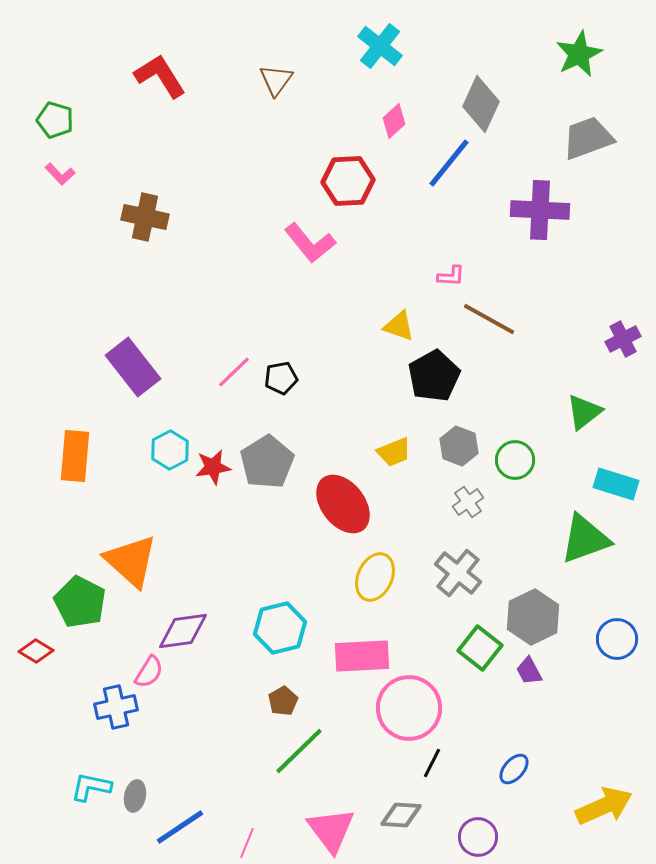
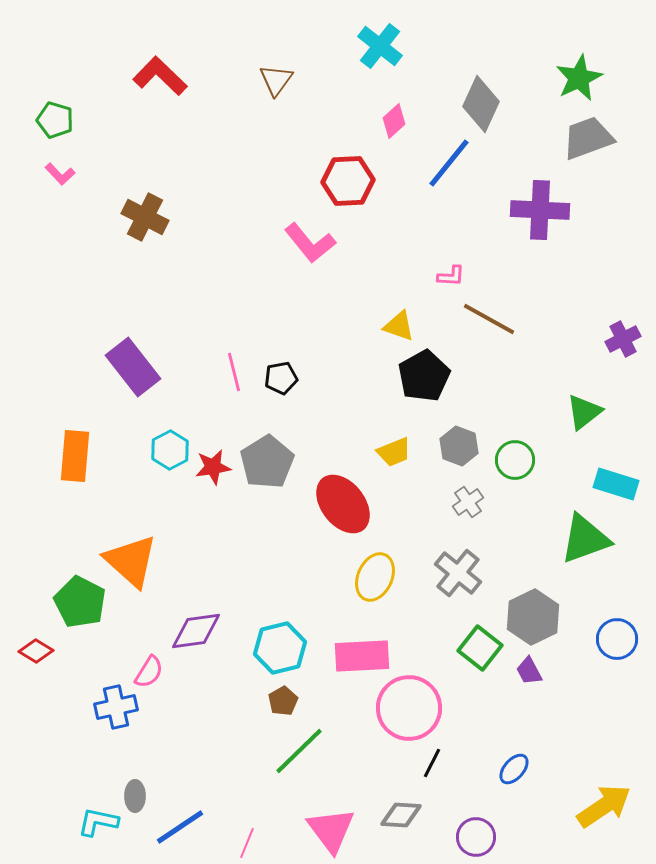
green star at (579, 54): moved 24 px down
red L-shape at (160, 76): rotated 14 degrees counterclockwise
brown cross at (145, 217): rotated 15 degrees clockwise
pink line at (234, 372): rotated 60 degrees counterclockwise
black pentagon at (434, 376): moved 10 px left
cyan hexagon at (280, 628): moved 20 px down
purple diamond at (183, 631): moved 13 px right
cyan L-shape at (91, 787): moved 7 px right, 35 px down
gray ellipse at (135, 796): rotated 12 degrees counterclockwise
yellow arrow at (604, 806): rotated 10 degrees counterclockwise
purple circle at (478, 837): moved 2 px left
